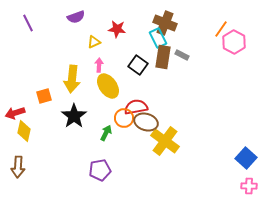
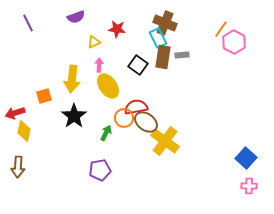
gray rectangle: rotated 32 degrees counterclockwise
brown ellipse: rotated 20 degrees clockwise
